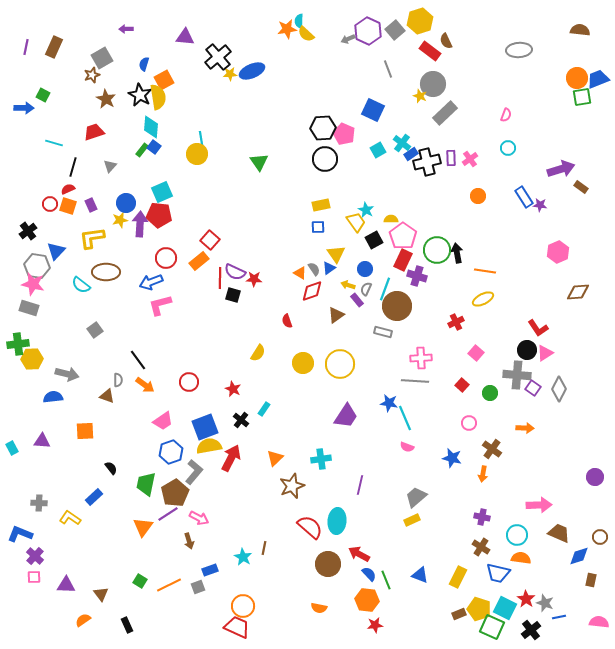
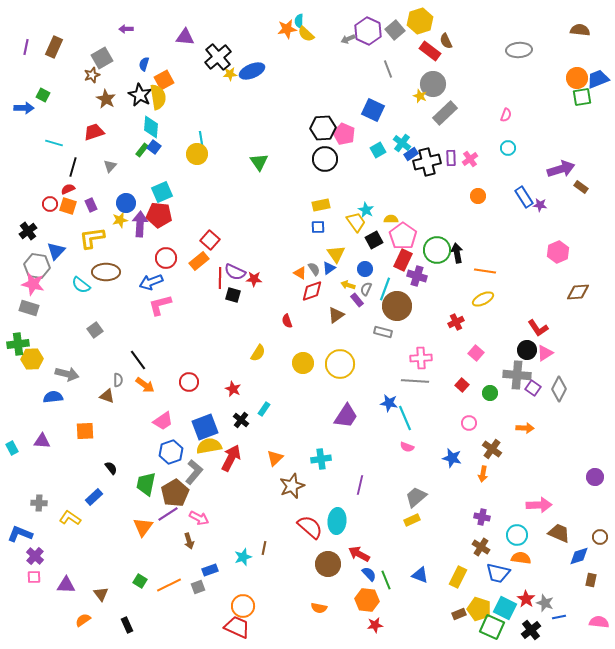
cyan star at (243, 557): rotated 24 degrees clockwise
